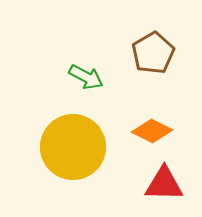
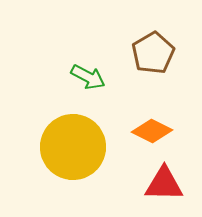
green arrow: moved 2 px right
